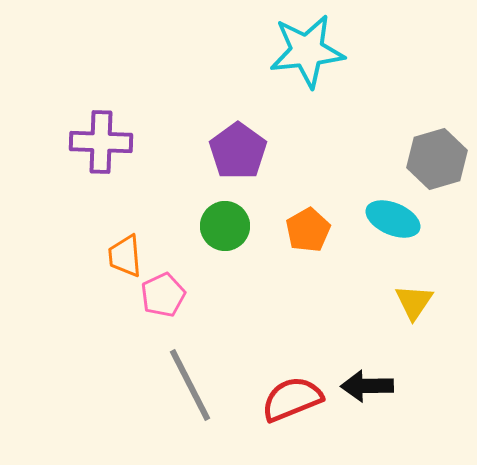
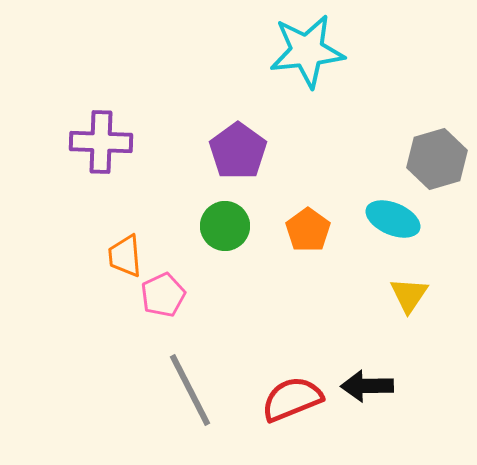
orange pentagon: rotated 6 degrees counterclockwise
yellow triangle: moved 5 px left, 7 px up
gray line: moved 5 px down
